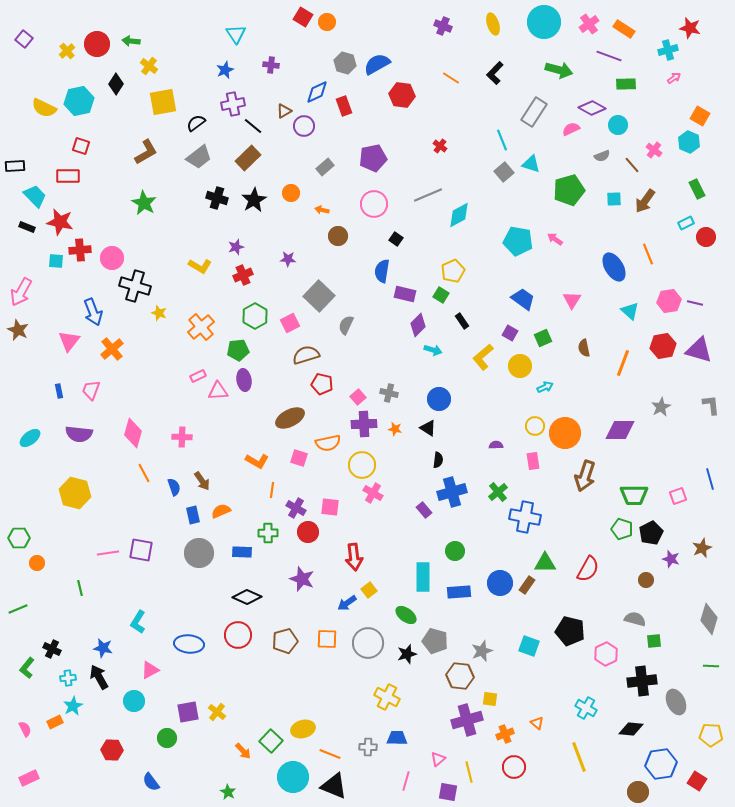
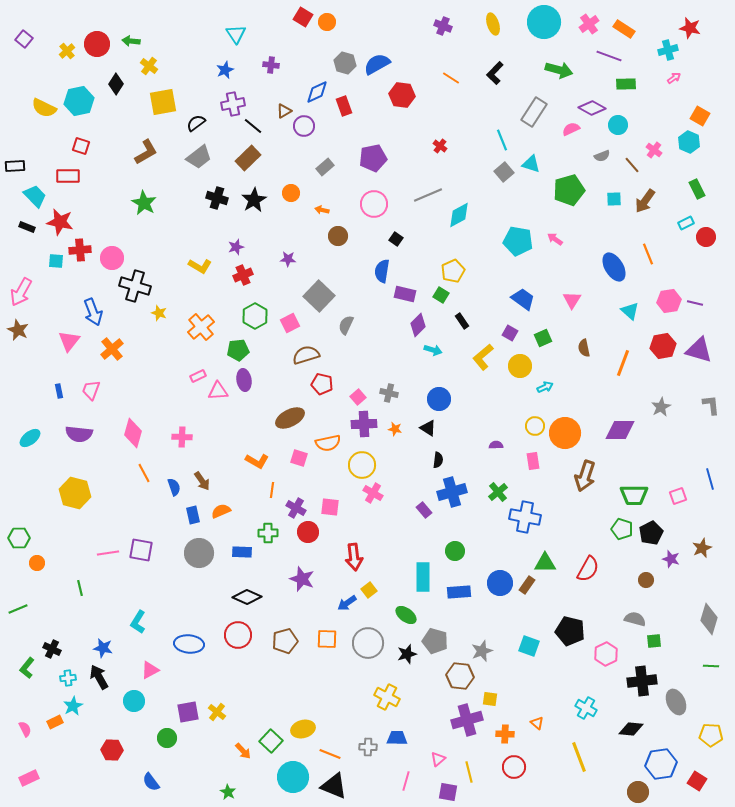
orange cross at (505, 734): rotated 24 degrees clockwise
